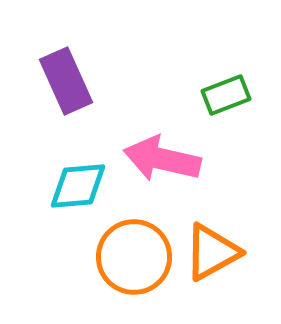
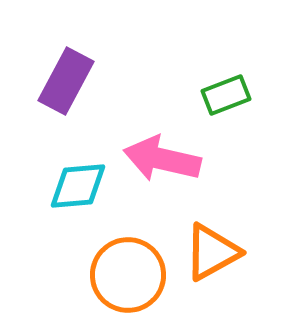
purple rectangle: rotated 52 degrees clockwise
orange circle: moved 6 px left, 18 px down
